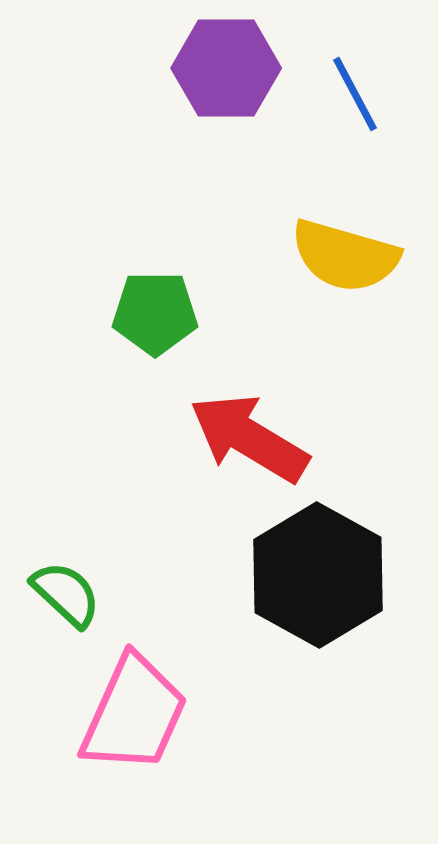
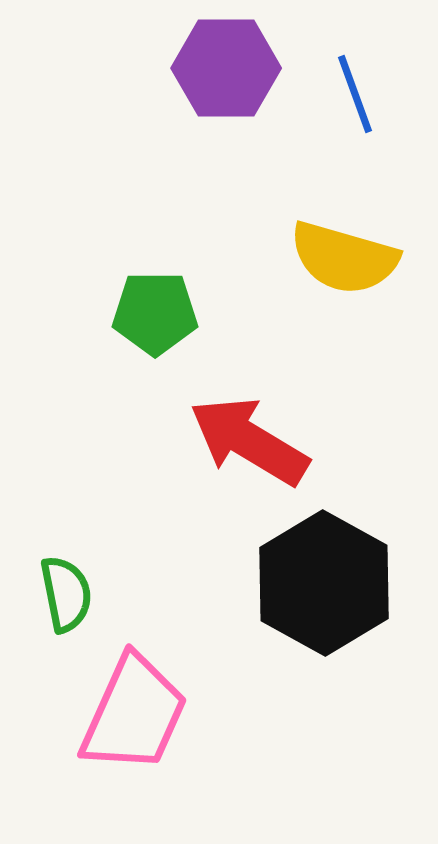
blue line: rotated 8 degrees clockwise
yellow semicircle: moved 1 px left, 2 px down
red arrow: moved 3 px down
black hexagon: moved 6 px right, 8 px down
green semicircle: rotated 36 degrees clockwise
